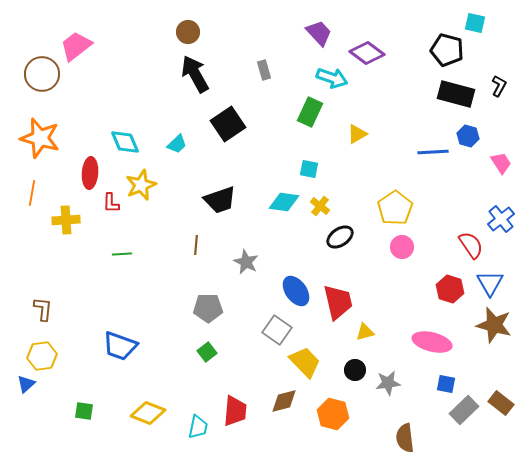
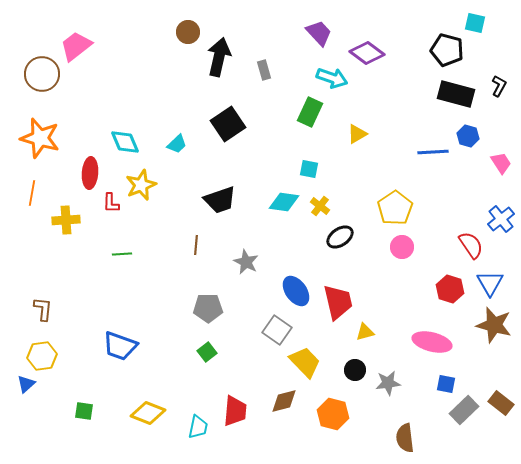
black arrow at (195, 74): moved 24 px right, 17 px up; rotated 42 degrees clockwise
